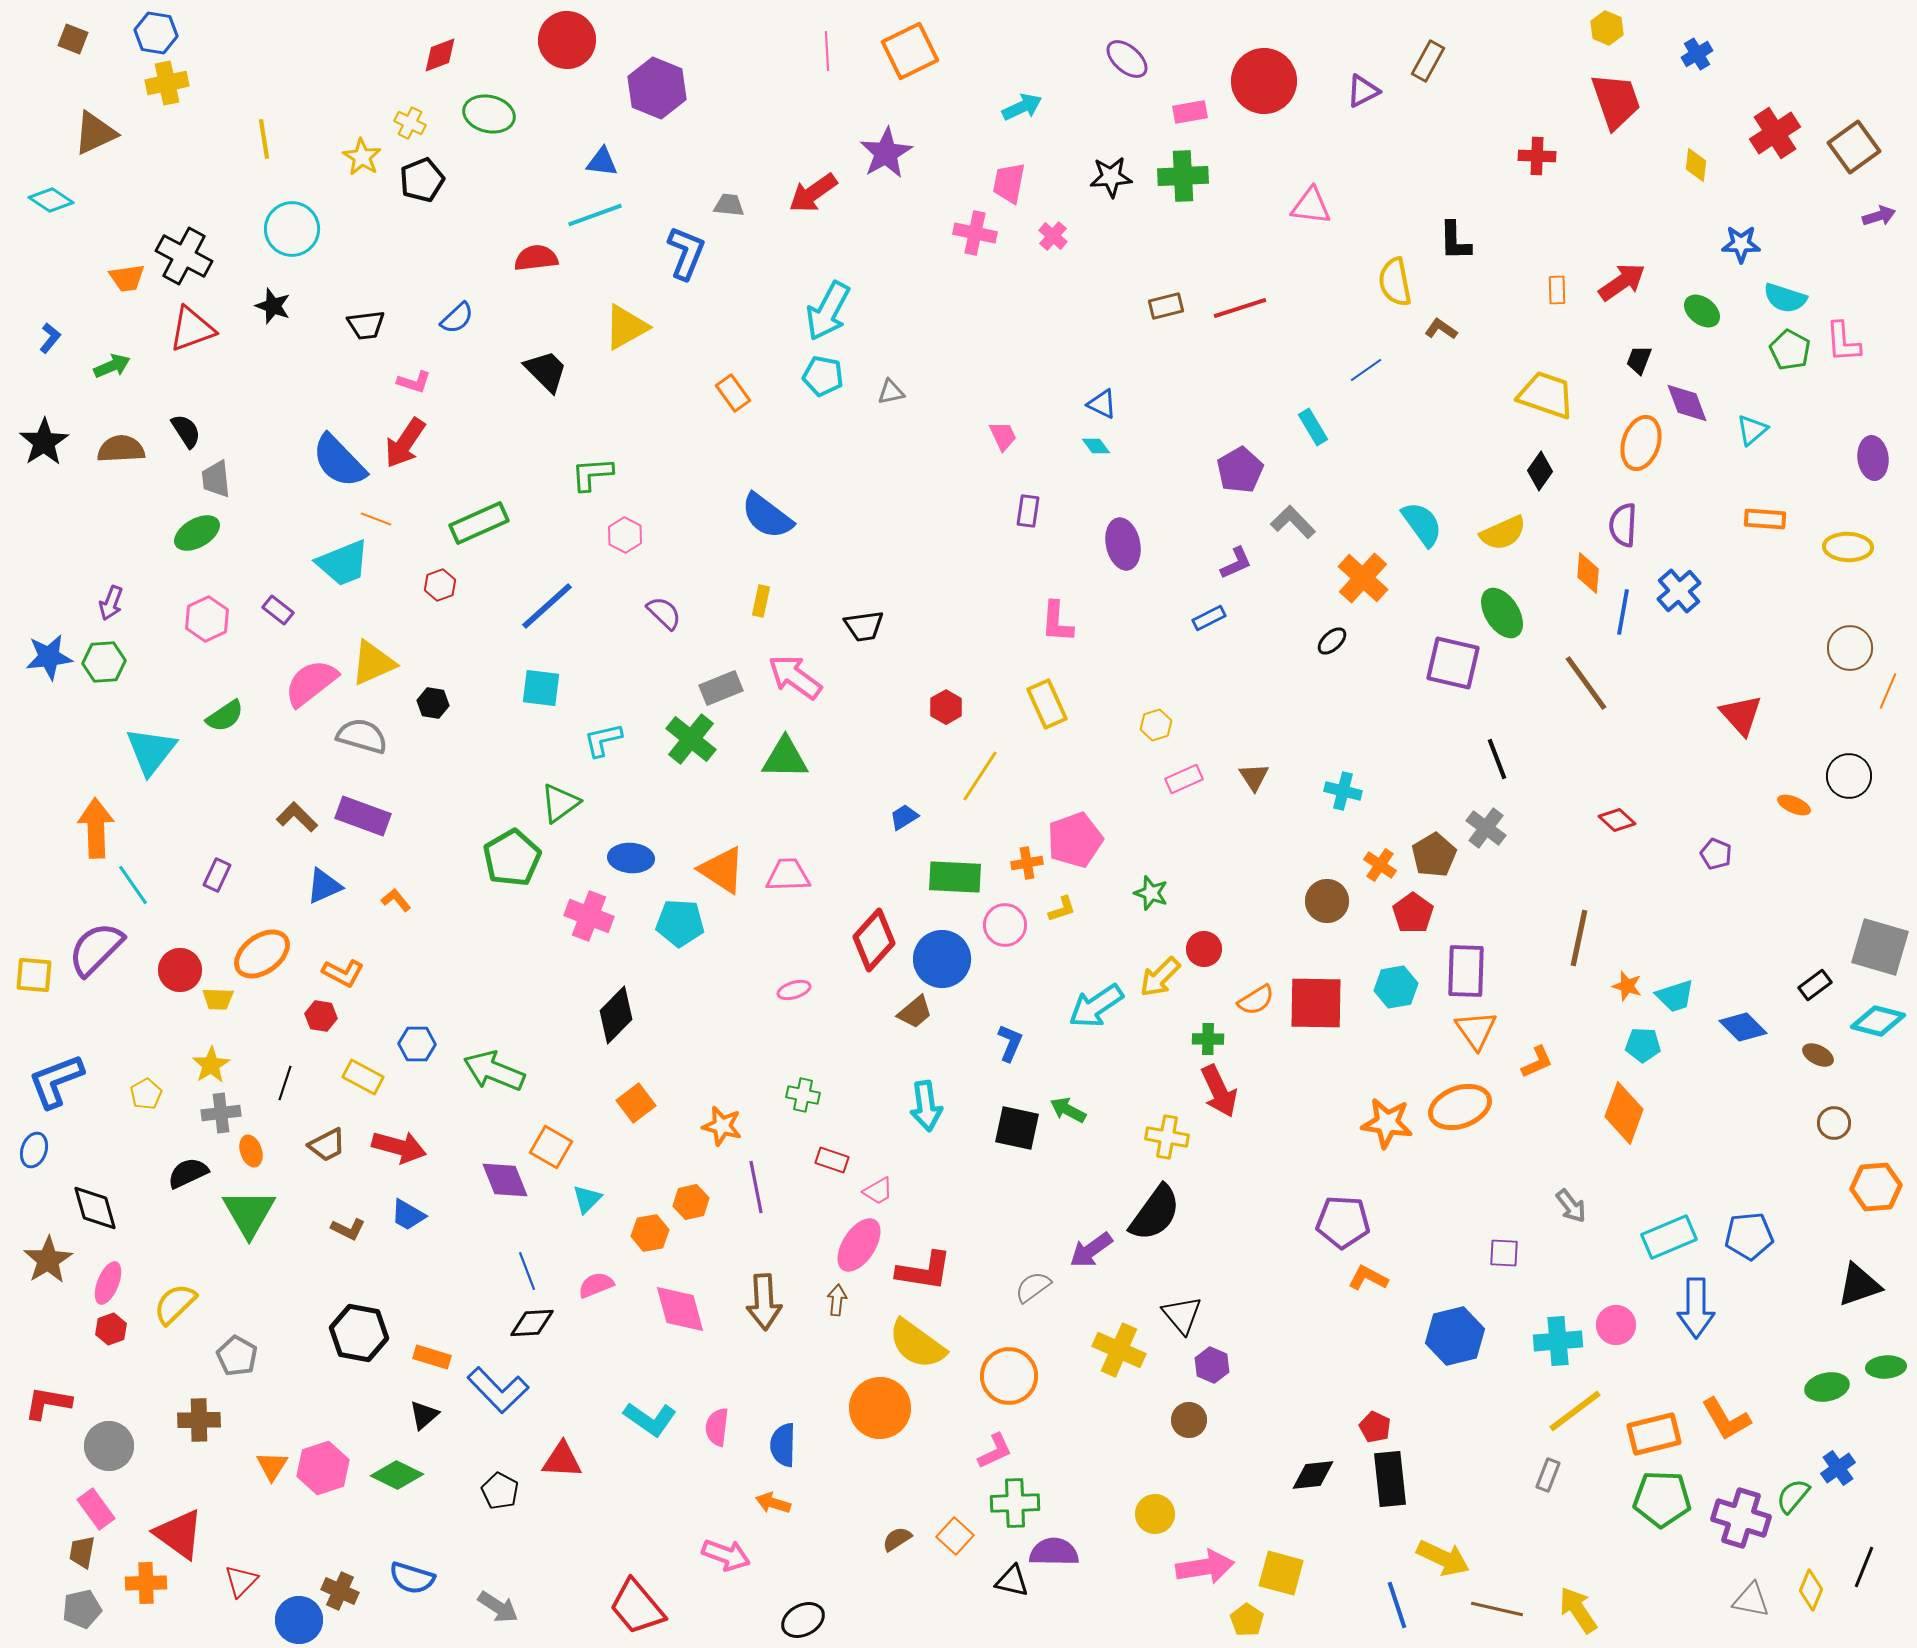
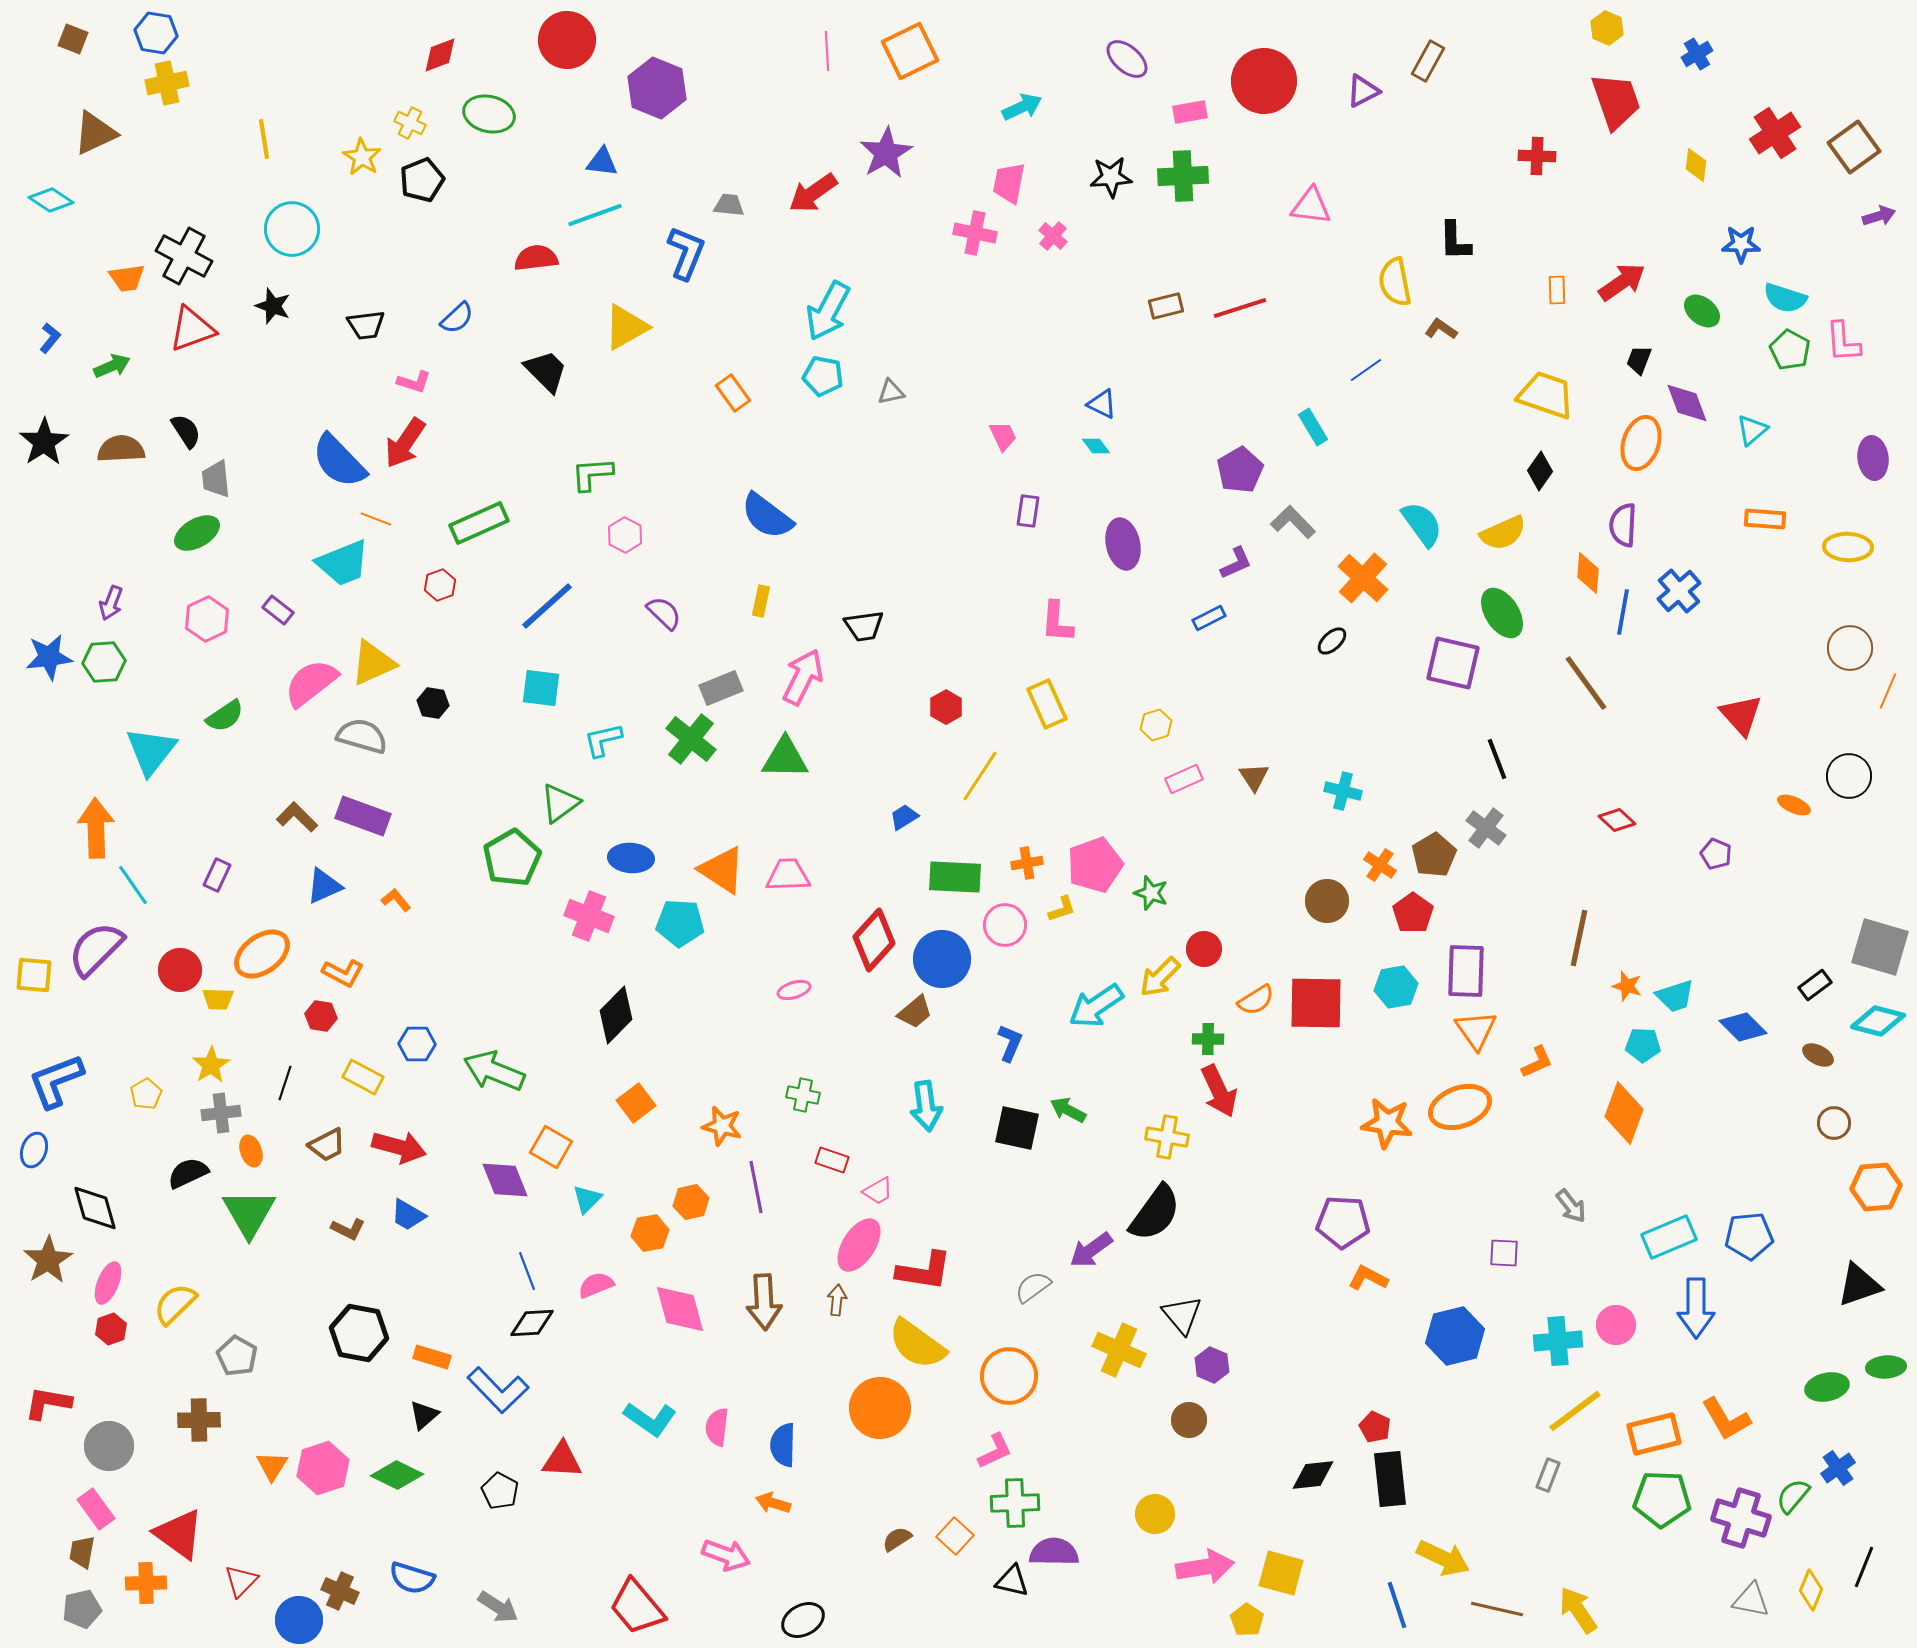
pink arrow at (795, 677): moved 8 px right; rotated 80 degrees clockwise
pink pentagon at (1075, 840): moved 20 px right, 25 px down
